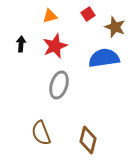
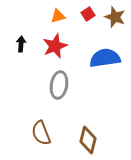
orange triangle: moved 8 px right
brown star: moved 10 px up
blue semicircle: moved 1 px right
gray ellipse: rotated 8 degrees counterclockwise
